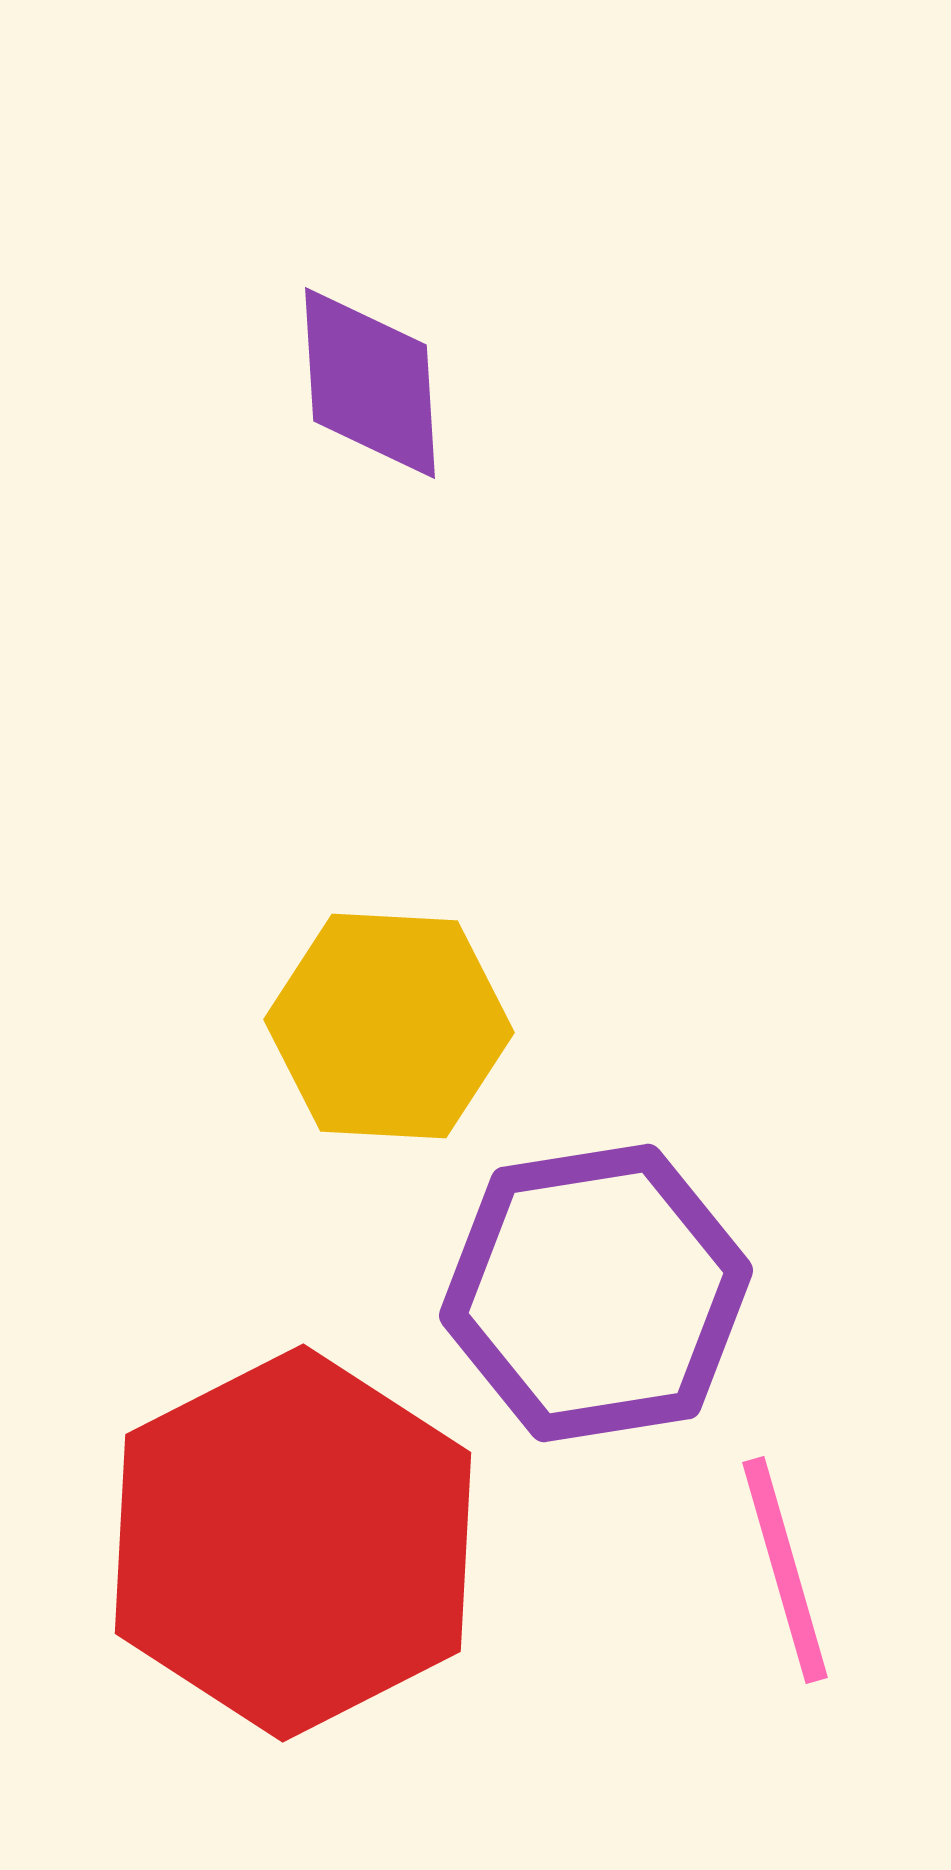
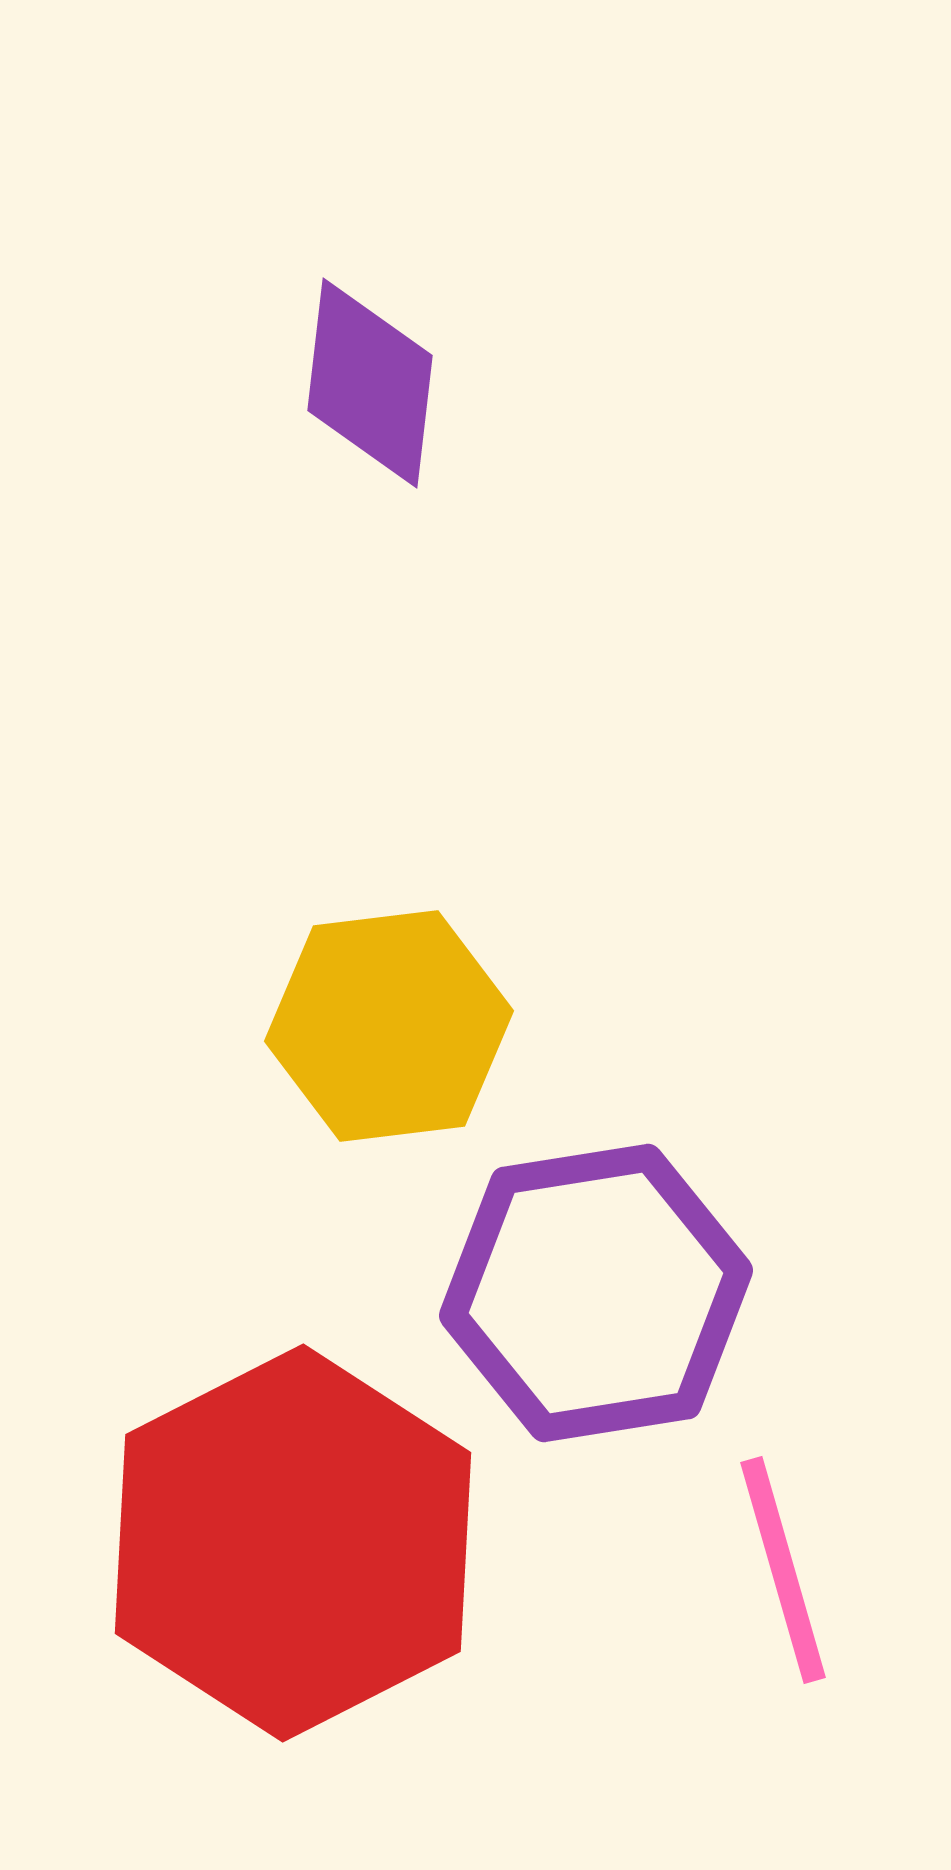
purple diamond: rotated 10 degrees clockwise
yellow hexagon: rotated 10 degrees counterclockwise
pink line: moved 2 px left
